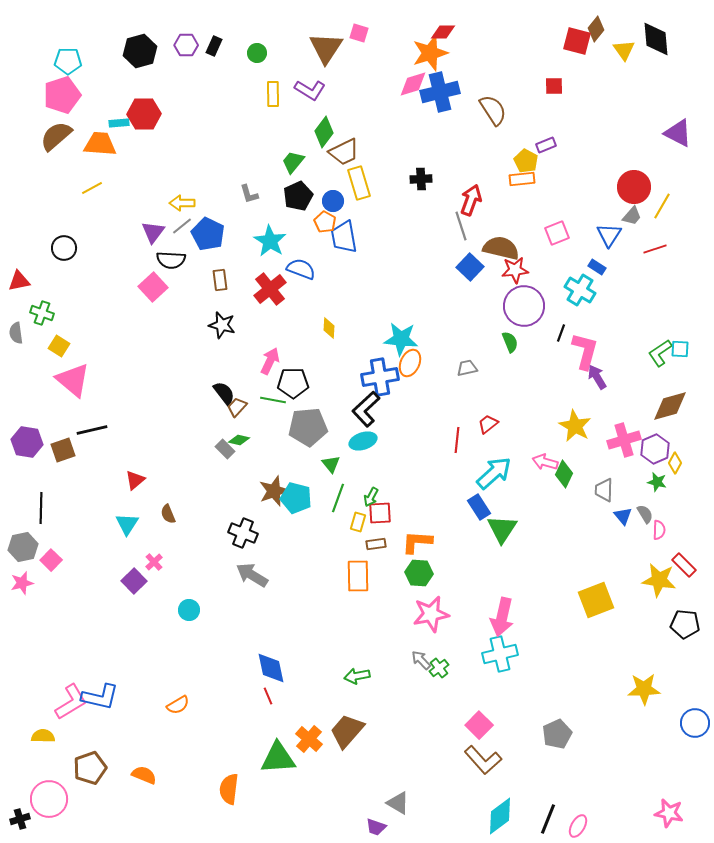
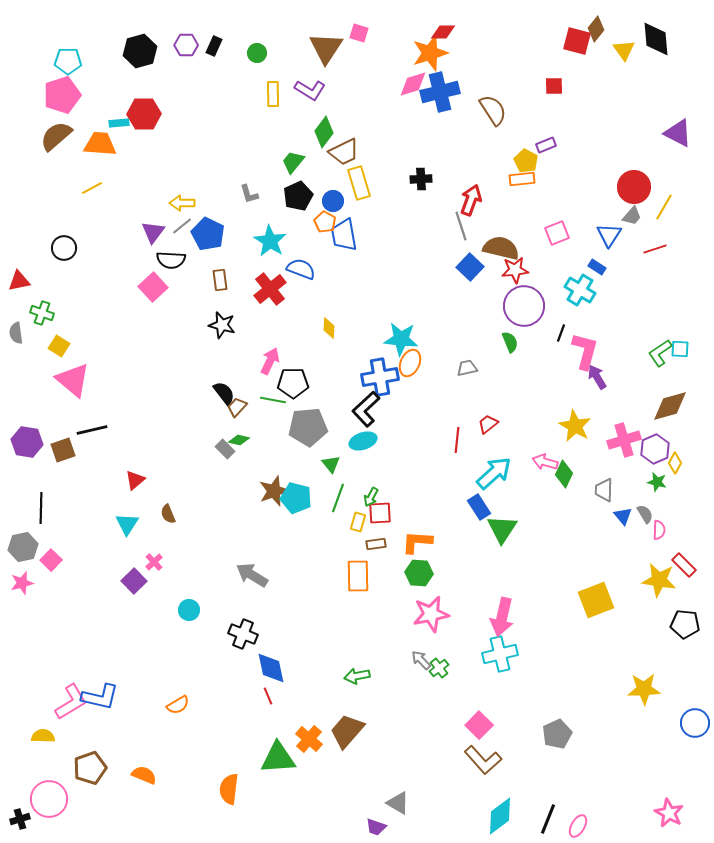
yellow line at (662, 206): moved 2 px right, 1 px down
blue trapezoid at (344, 237): moved 2 px up
black cross at (243, 533): moved 101 px down
pink star at (669, 813): rotated 16 degrees clockwise
